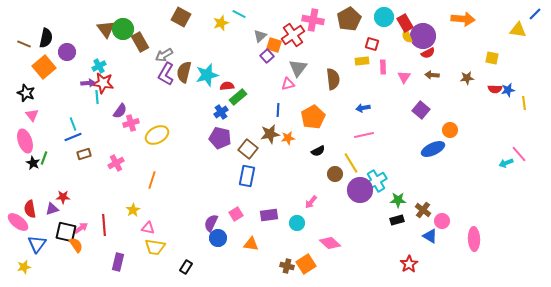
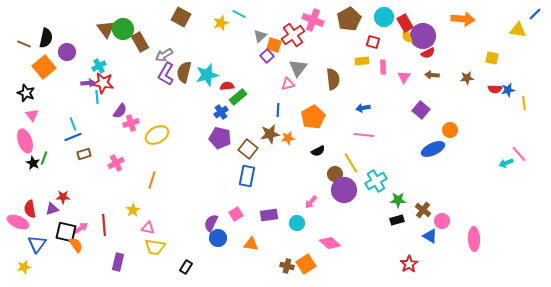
pink cross at (313, 20): rotated 10 degrees clockwise
red square at (372, 44): moved 1 px right, 2 px up
pink line at (364, 135): rotated 18 degrees clockwise
purple circle at (360, 190): moved 16 px left
pink ellipse at (18, 222): rotated 15 degrees counterclockwise
